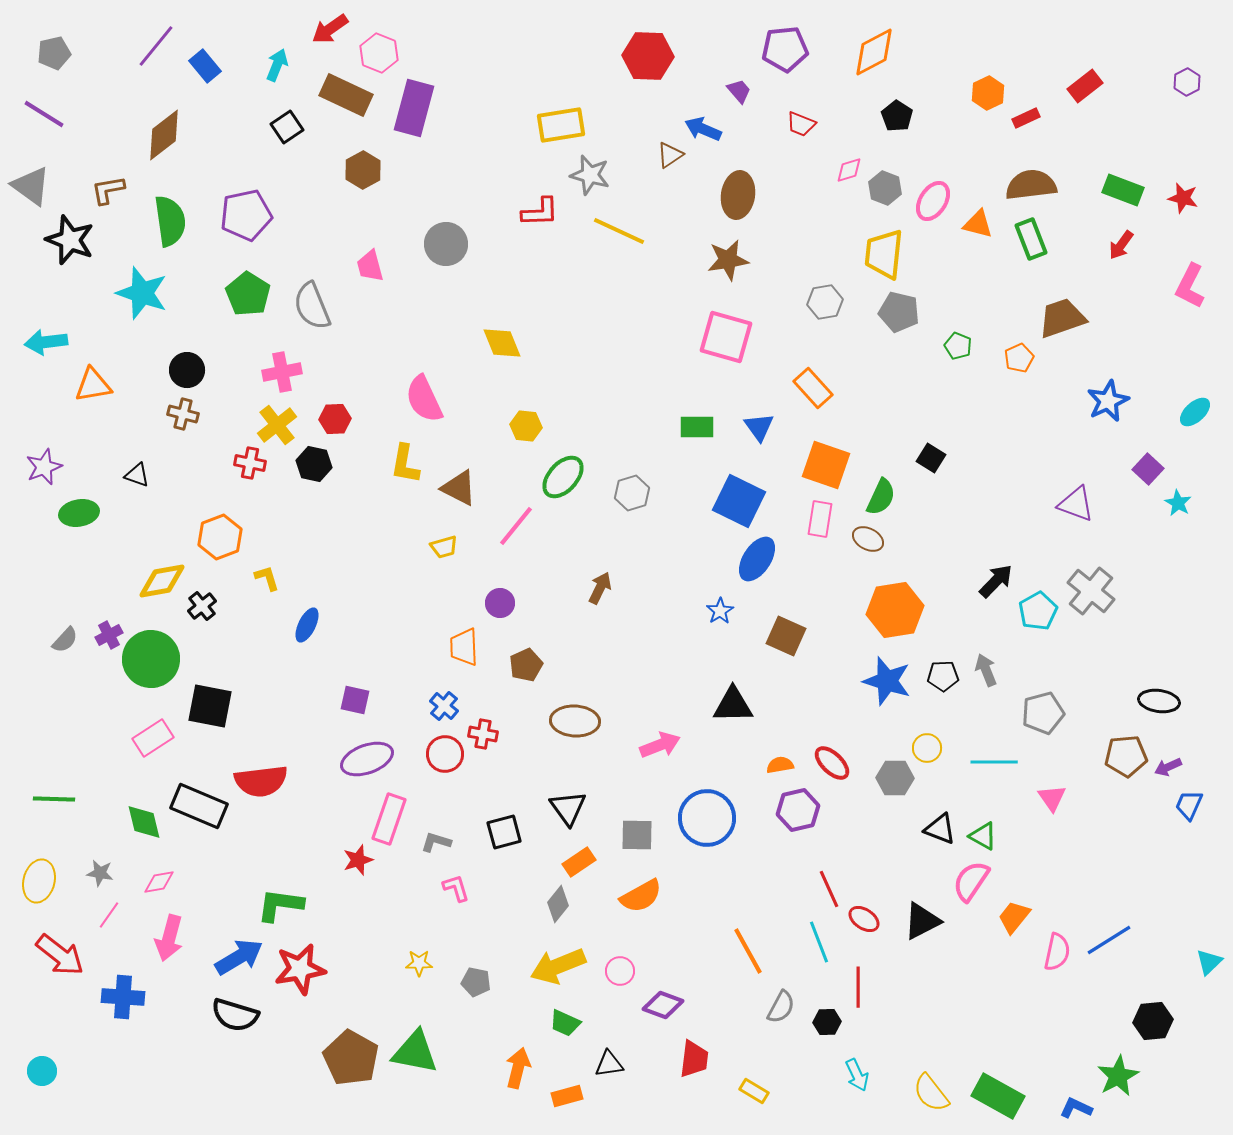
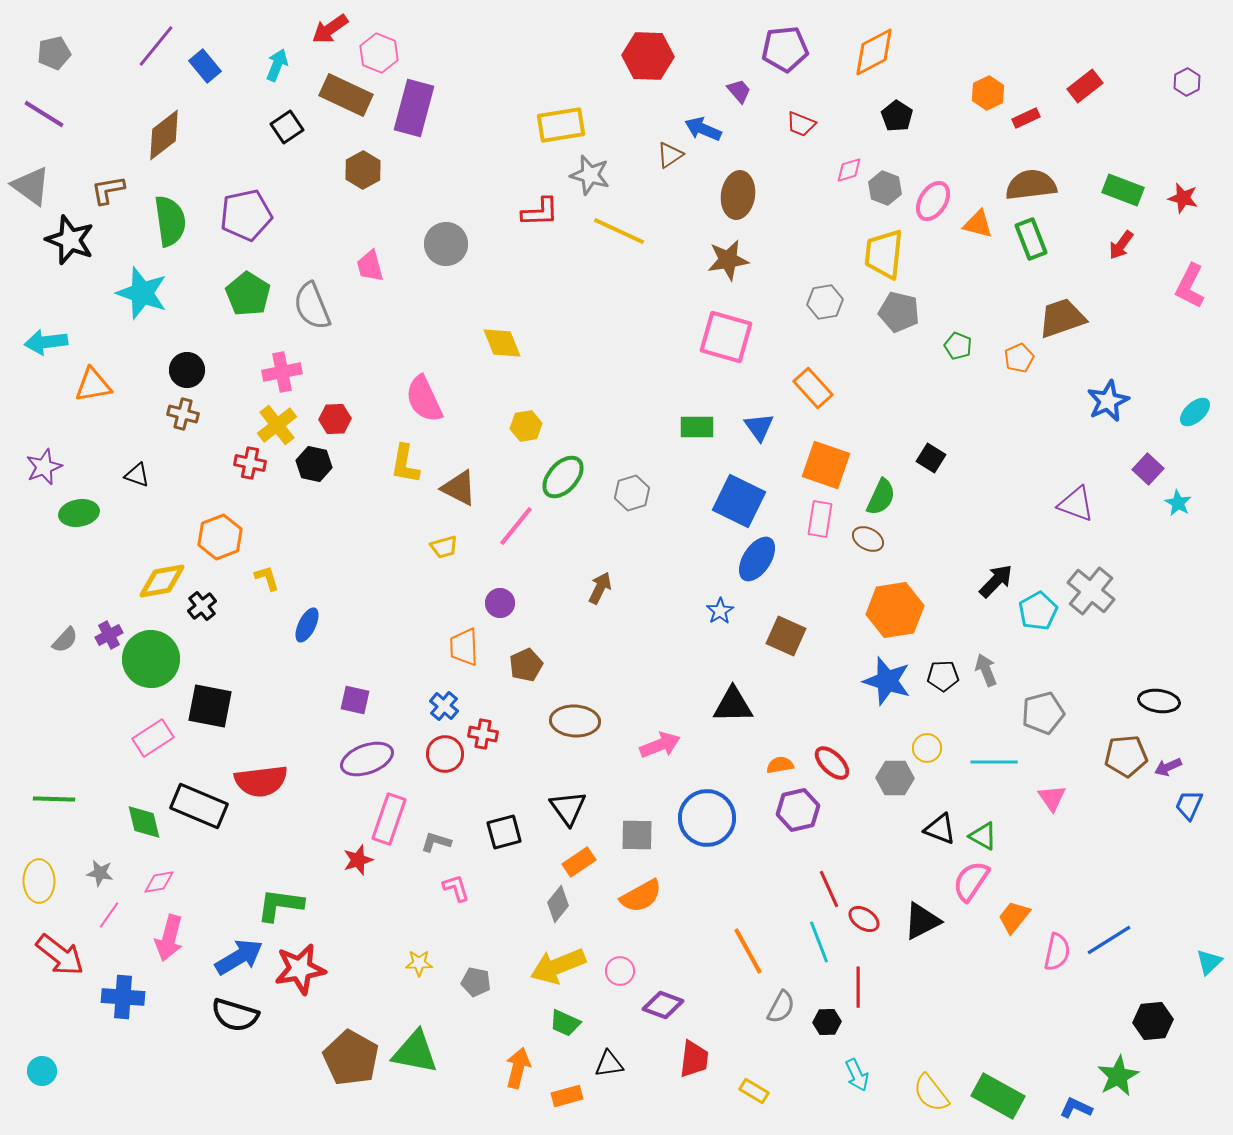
yellow hexagon at (526, 426): rotated 16 degrees counterclockwise
yellow ellipse at (39, 881): rotated 15 degrees counterclockwise
